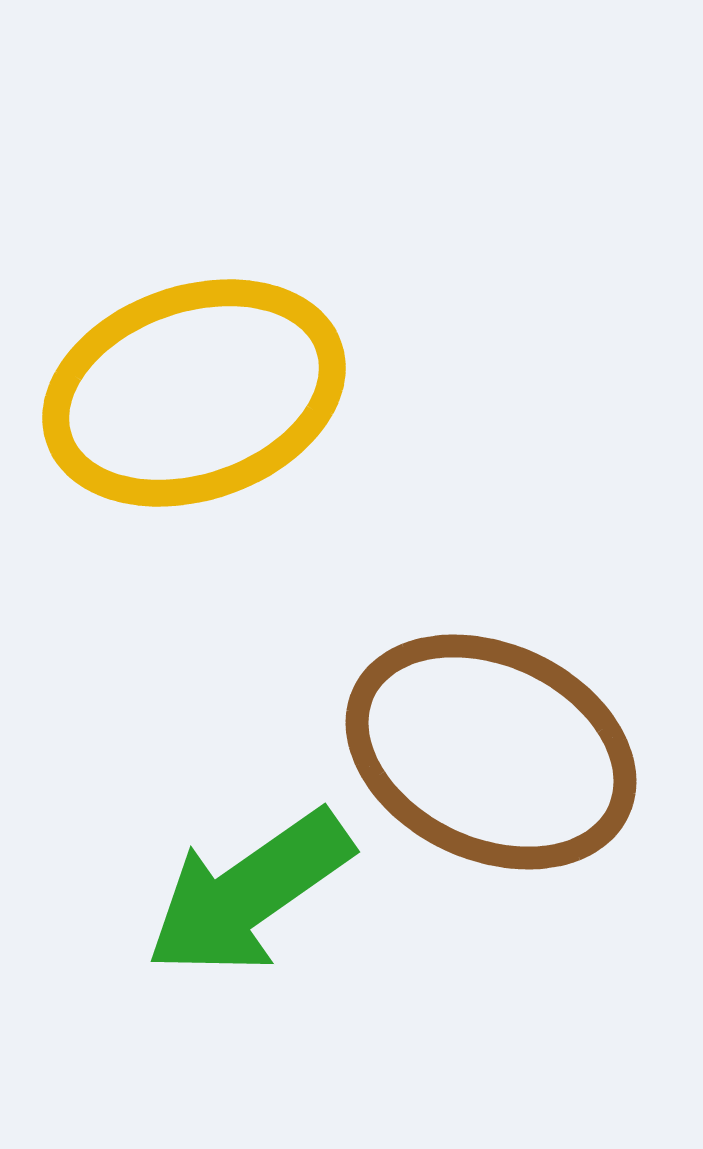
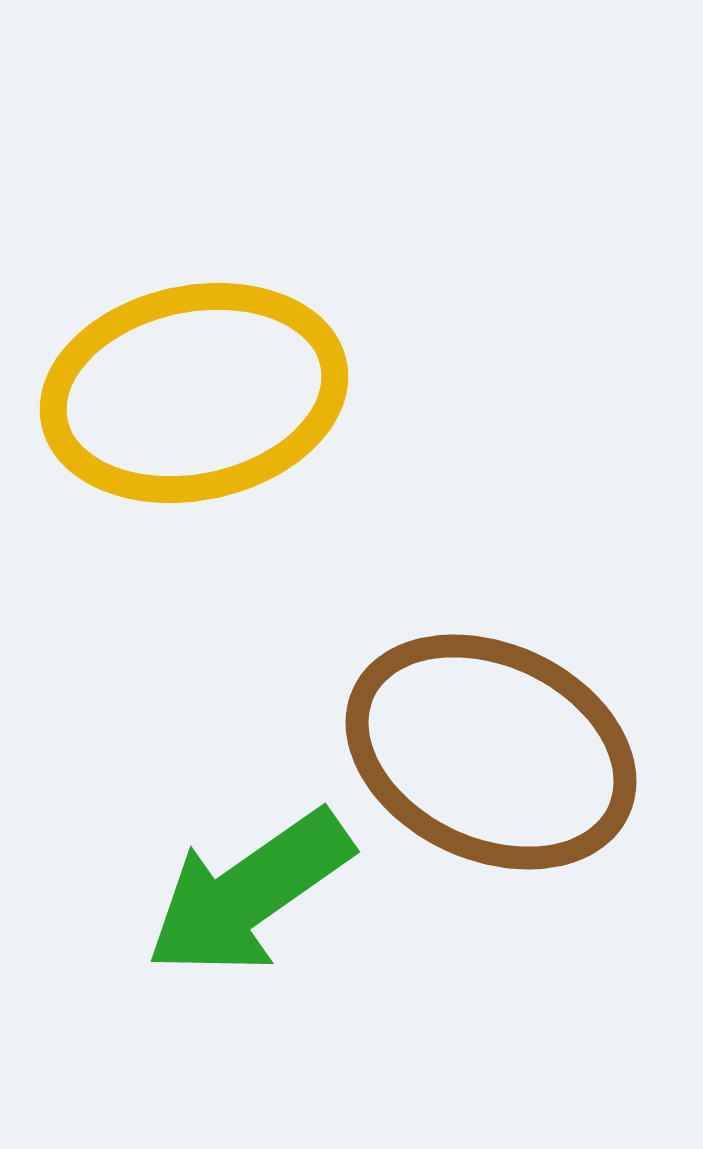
yellow ellipse: rotated 7 degrees clockwise
